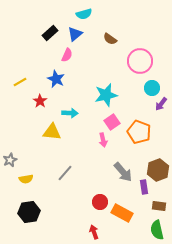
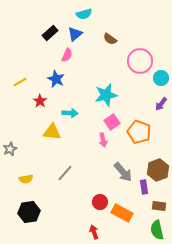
cyan circle: moved 9 px right, 10 px up
gray star: moved 11 px up
